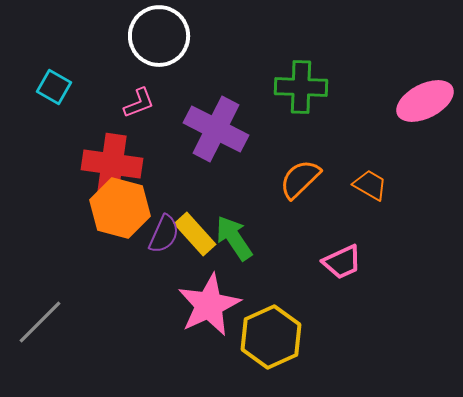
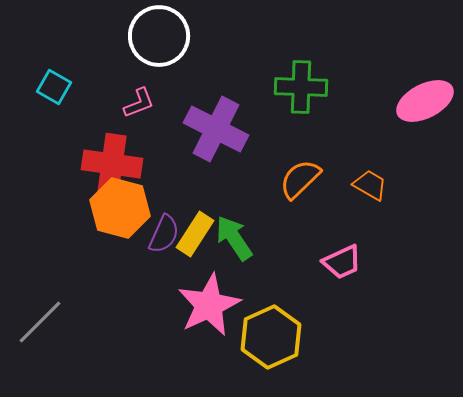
yellow rectangle: rotated 75 degrees clockwise
